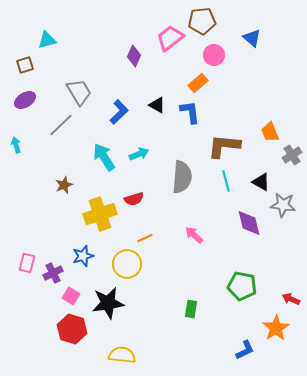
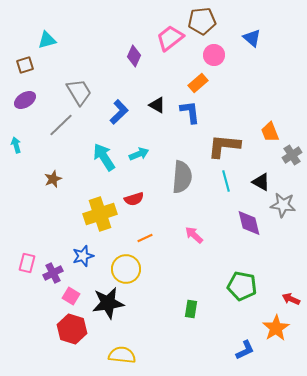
brown star at (64, 185): moved 11 px left, 6 px up
yellow circle at (127, 264): moved 1 px left, 5 px down
